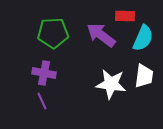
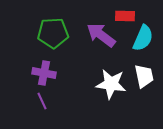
white trapezoid: rotated 20 degrees counterclockwise
